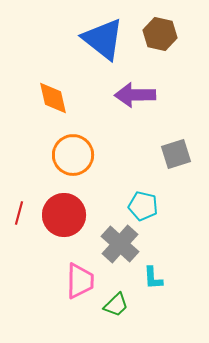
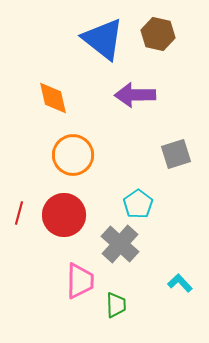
brown hexagon: moved 2 px left
cyan pentagon: moved 5 px left, 2 px up; rotated 24 degrees clockwise
cyan L-shape: moved 27 px right, 5 px down; rotated 140 degrees clockwise
green trapezoid: rotated 48 degrees counterclockwise
